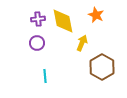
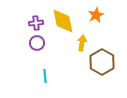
orange star: rotated 21 degrees clockwise
purple cross: moved 2 px left, 4 px down
yellow arrow: rotated 14 degrees counterclockwise
brown hexagon: moved 5 px up
